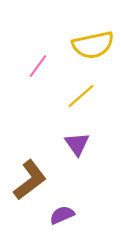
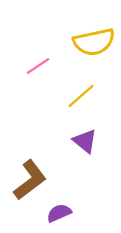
yellow semicircle: moved 1 px right, 3 px up
pink line: rotated 20 degrees clockwise
purple triangle: moved 8 px right, 3 px up; rotated 16 degrees counterclockwise
purple semicircle: moved 3 px left, 2 px up
